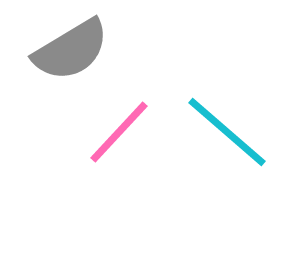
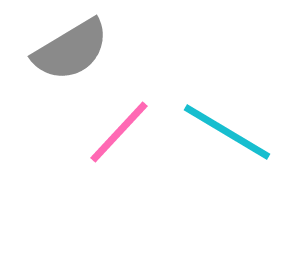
cyan line: rotated 10 degrees counterclockwise
